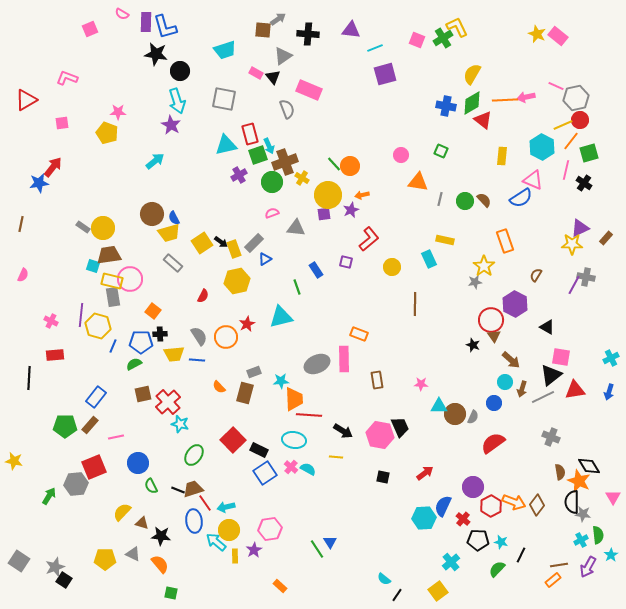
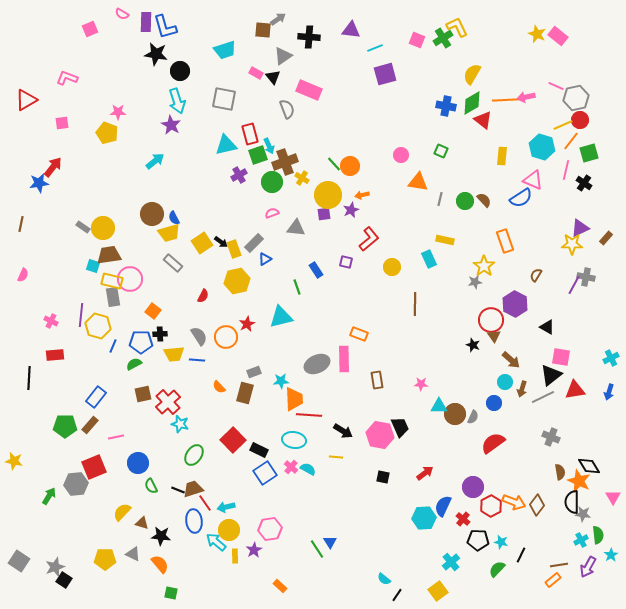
black cross at (308, 34): moved 1 px right, 3 px down
cyan hexagon at (542, 147): rotated 10 degrees counterclockwise
